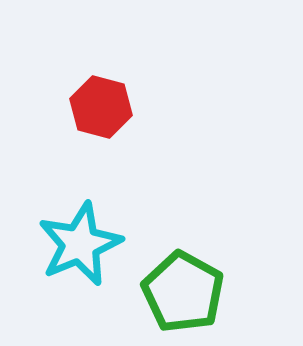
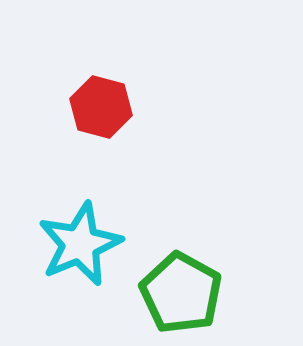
green pentagon: moved 2 px left, 1 px down
